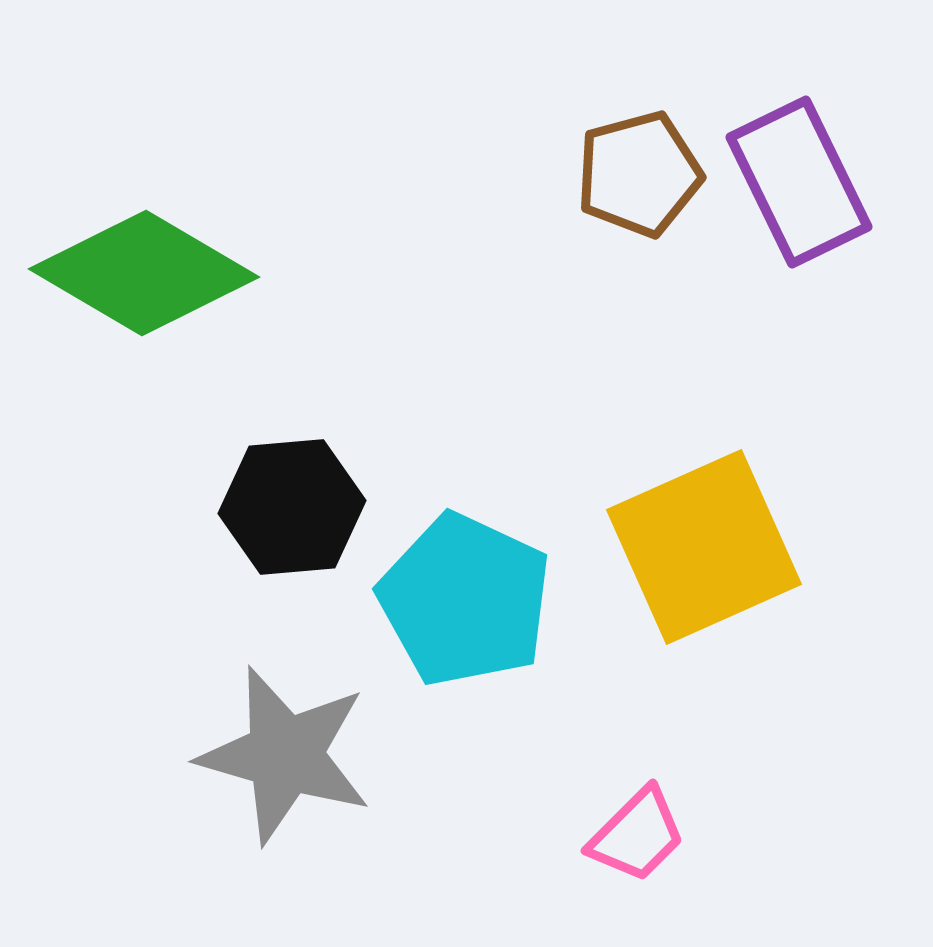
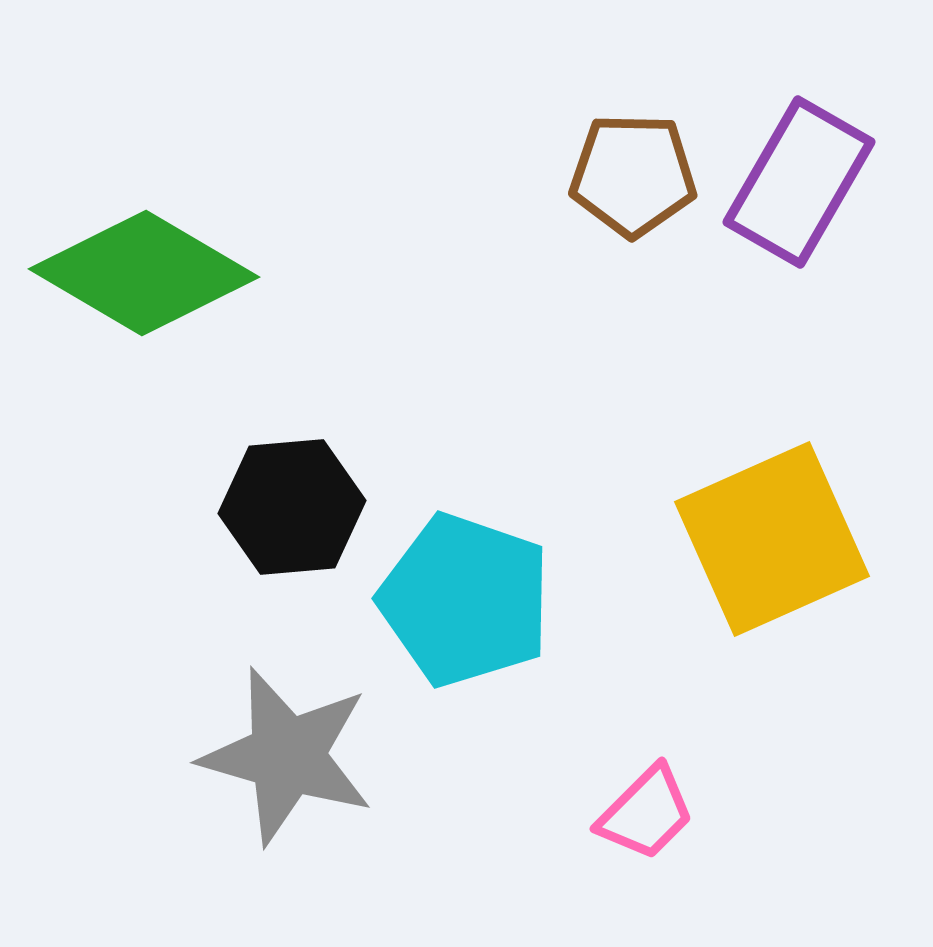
brown pentagon: moved 6 px left, 1 px down; rotated 16 degrees clockwise
purple rectangle: rotated 56 degrees clockwise
yellow square: moved 68 px right, 8 px up
cyan pentagon: rotated 6 degrees counterclockwise
gray star: moved 2 px right, 1 px down
pink trapezoid: moved 9 px right, 22 px up
